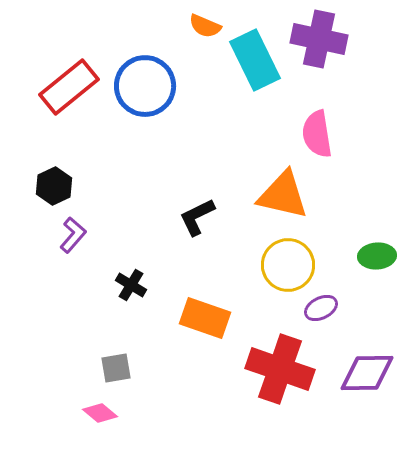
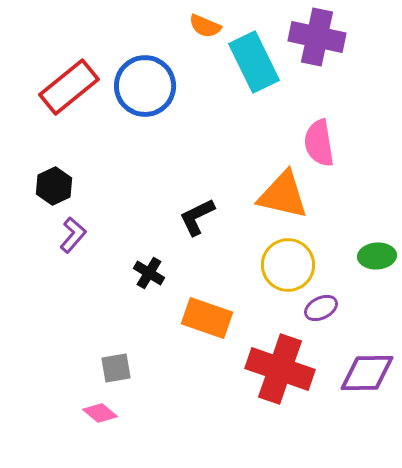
purple cross: moved 2 px left, 2 px up
cyan rectangle: moved 1 px left, 2 px down
pink semicircle: moved 2 px right, 9 px down
black cross: moved 18 px right, 12 px up
orange rectangle: moved 2 px right
